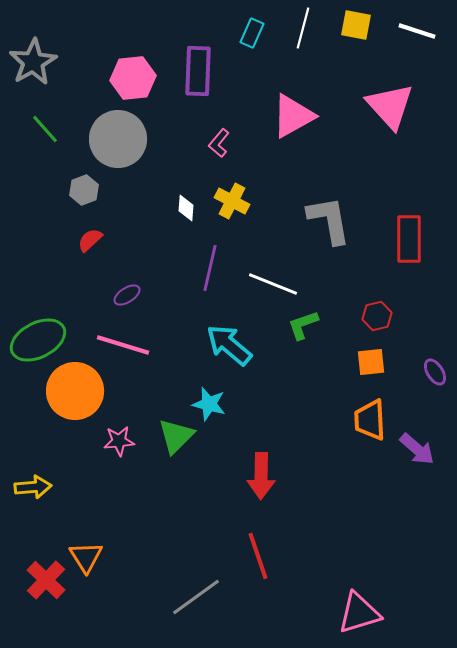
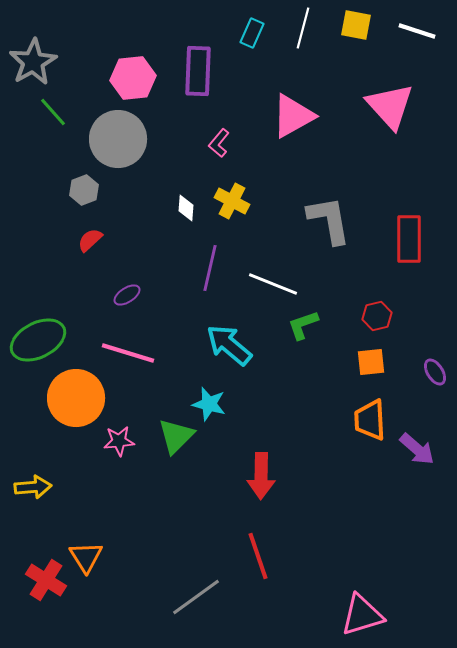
green line at (45, 129): moved 8 px right, 17 px up
pink line at (123, 345): moved 5 px right, 8 px down
orange circle at (75, 391): moved 1 px right, 7 px down
red cross at (46, 580): rotated 12 degrees counterclockwise
pink triangle at (359, 613): moved 3 px right, 2 px down
